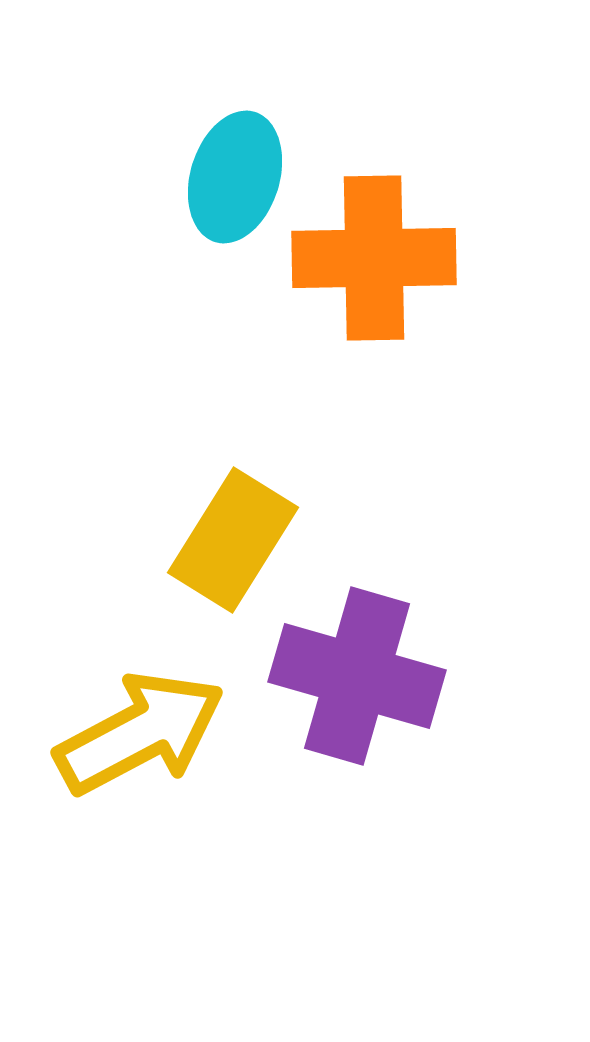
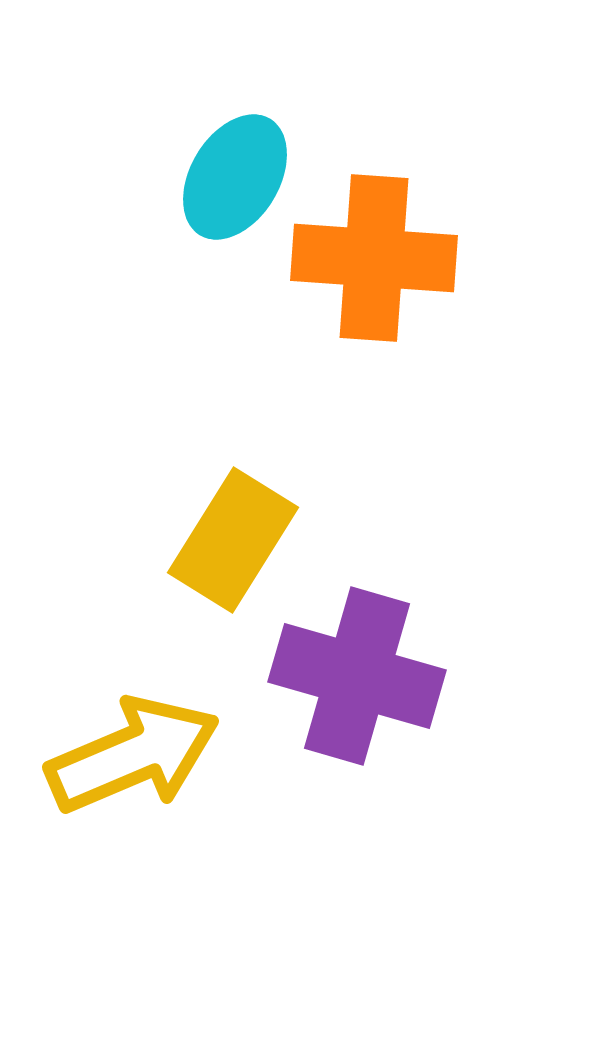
cyan ellipse: rotated 14 degrees clockwise
orange cross: rotated 5 degrees clockwise
yellow arrow: moved 7 px left, 22 px down; rotated 5 degrees clockwise
